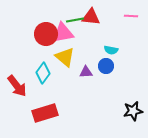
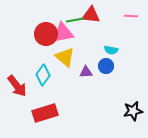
red triangle: moved 2 px up
cyan diamond: moved 2 px down
